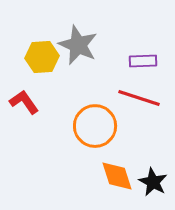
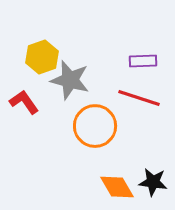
gray star: moved 8 px left, 35 px down; rotated 9 degrees counterclockwise
yellow hexagon: rotated 16 degrees counterclockwise
orange diamond: moved 11 px down; rotated 12 degrees counterclockwise
black star: rotated 20 degrees counterclockwise
